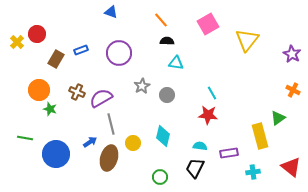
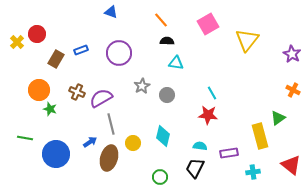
red triangle: moved 2 px up
